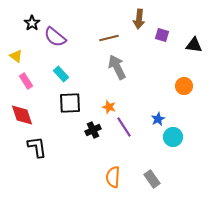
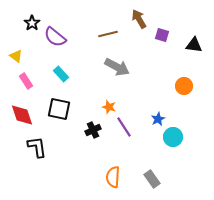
brown arrow: rotated 144 degrees clockwise
brown line: moved 1 px left, 4 px up
gray arrow: rotated 145 degrees clockwise
black square: moved 11 px left, 6 px down; rotated 15 degrees clockwise
